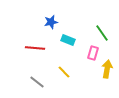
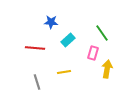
blue star: rotated 16 degrees clockwise
cyan rectangle: rotated 64 degrees counterclockwise
yellow line: rotated 56 degrees counterclockwise
gray line: rotated 35 degrees clockwise
